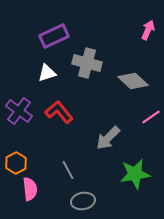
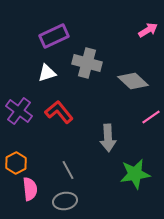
pink arrow: rotated 36 degrees clockwise
gray arrow: rotated 48 degrees counterclockwise
gray ellipse: moved 18 px left
